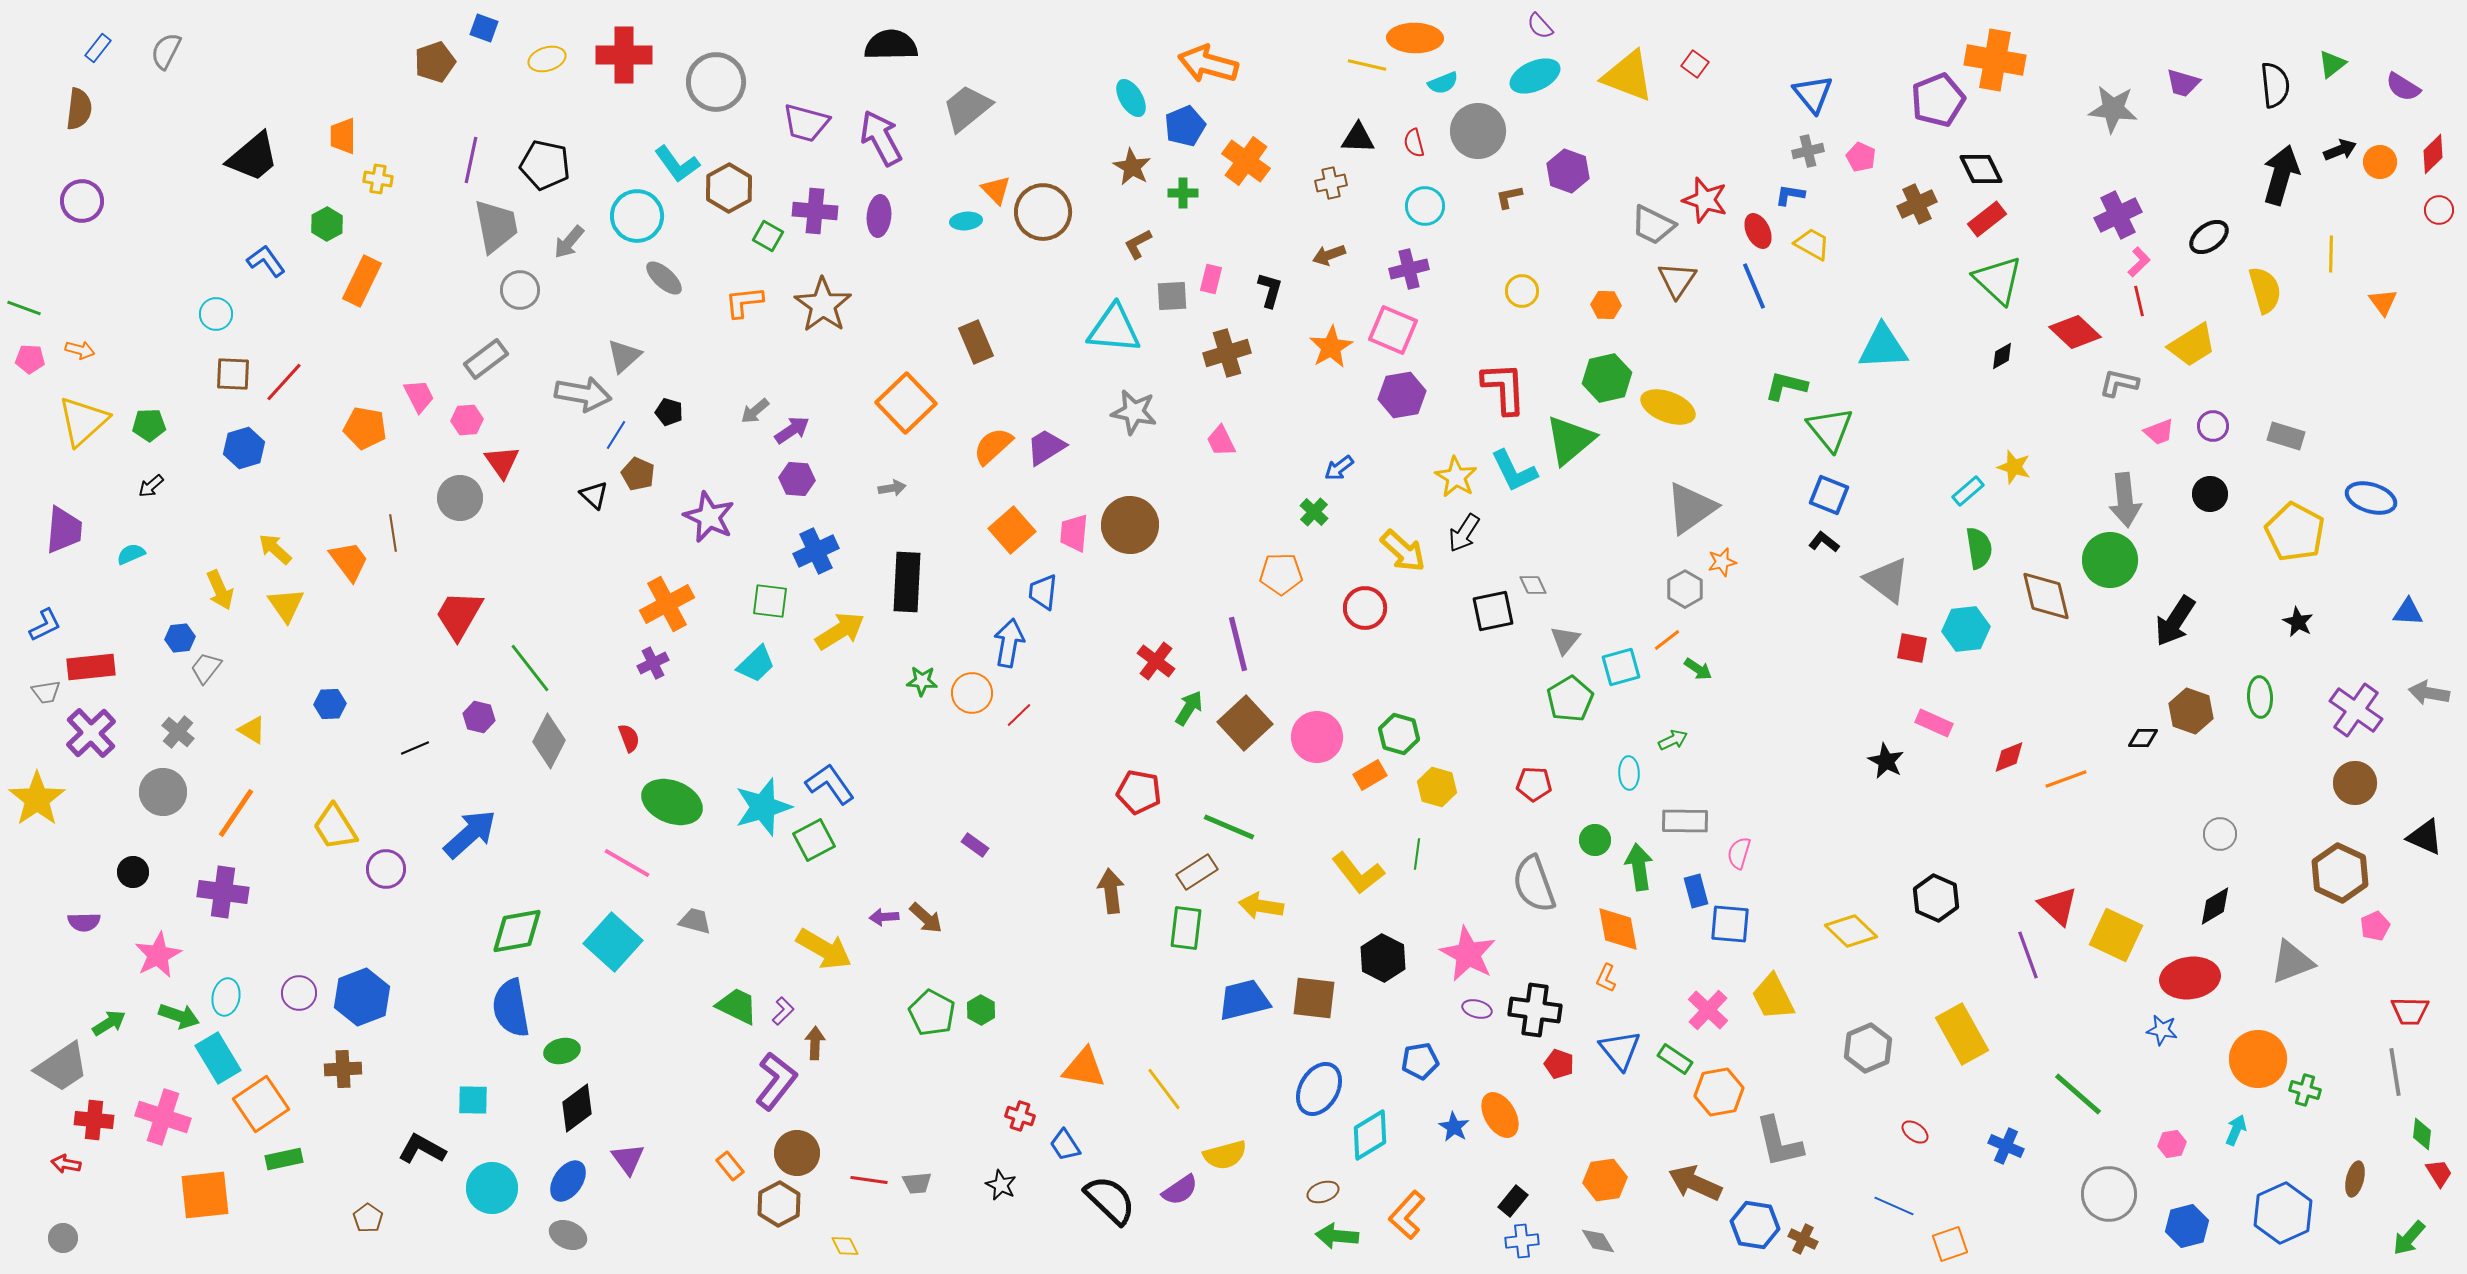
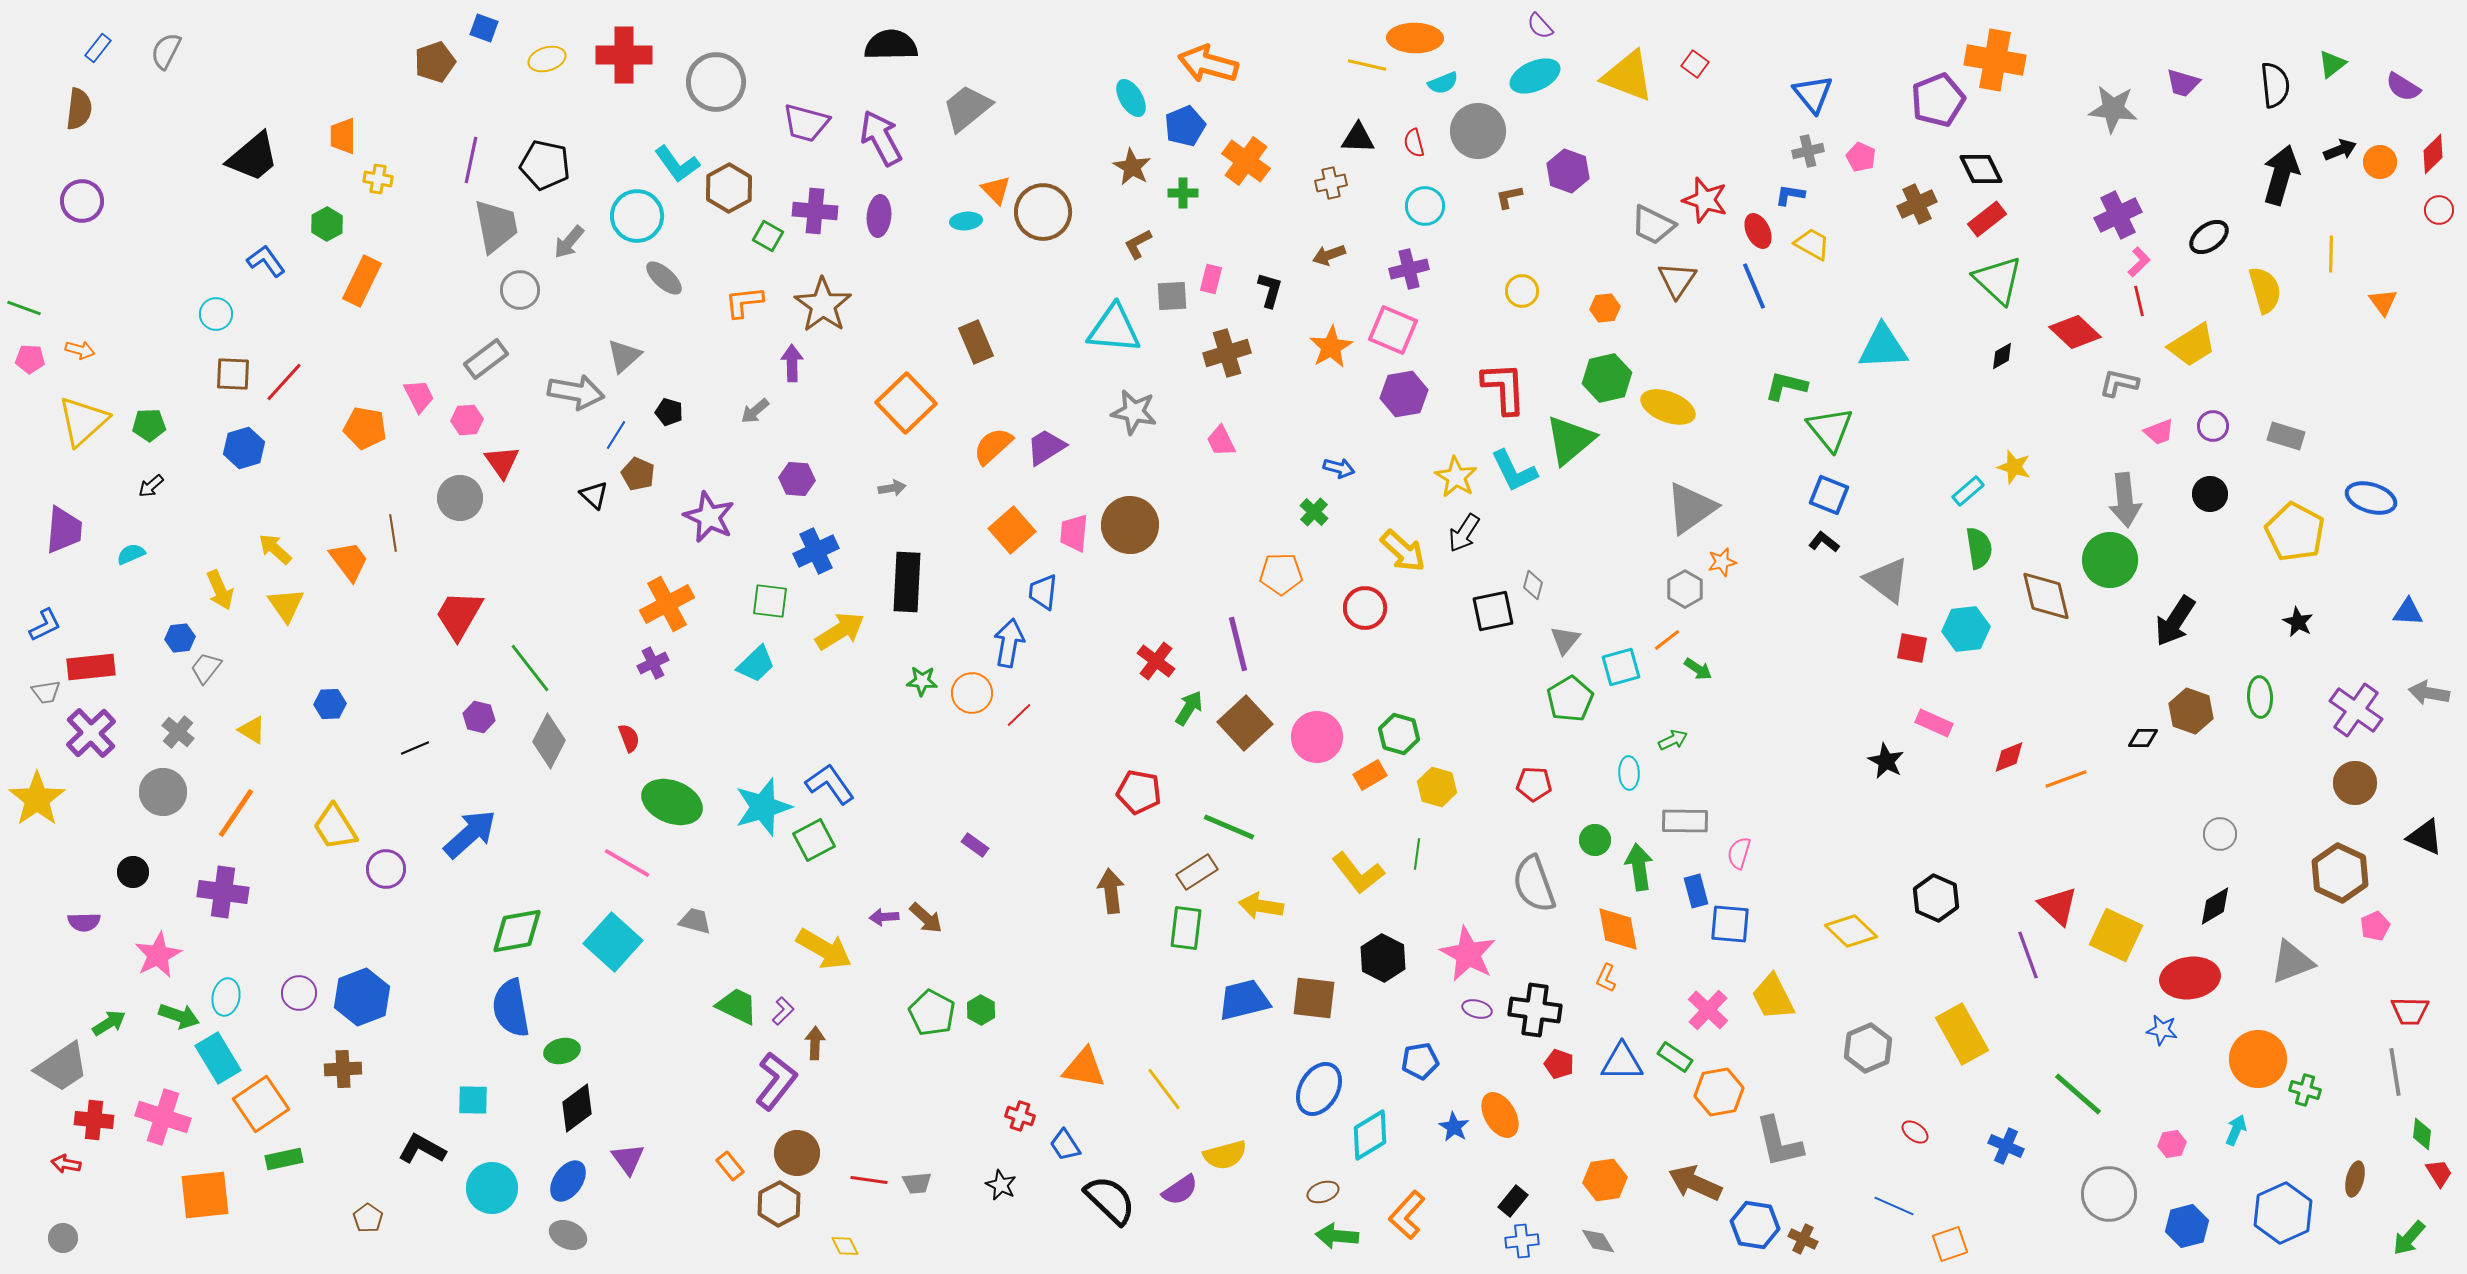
orange hexagon at (1606, 305): moved 1 px left, 3 px down; rotated 8 degrees counterclockwise
gray arrow at (583, 394): moved 7 px left, 2 px up
purple hexagon at (1402, 395): moved 2 px right, 1 px up
purple arrow at (792, 430): moved 67 px up; rotated 57 degrees counterclockwise
blue arrow at (1339, 468): rotated 128 degrees counterclockwise
gray diamond at (1533, 585): rotated 40 degrees clockwise
blue triangle at (1620, 1050): moved 2 px right, 12 px down; rotated 51 degrees counterclockwise
green rectangle at (1675, 1059): moved 2 px up
